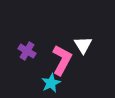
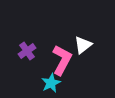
white triangle: rotated 24 degrees clockwise
purple cross: rotated 24 degrees clockwise
